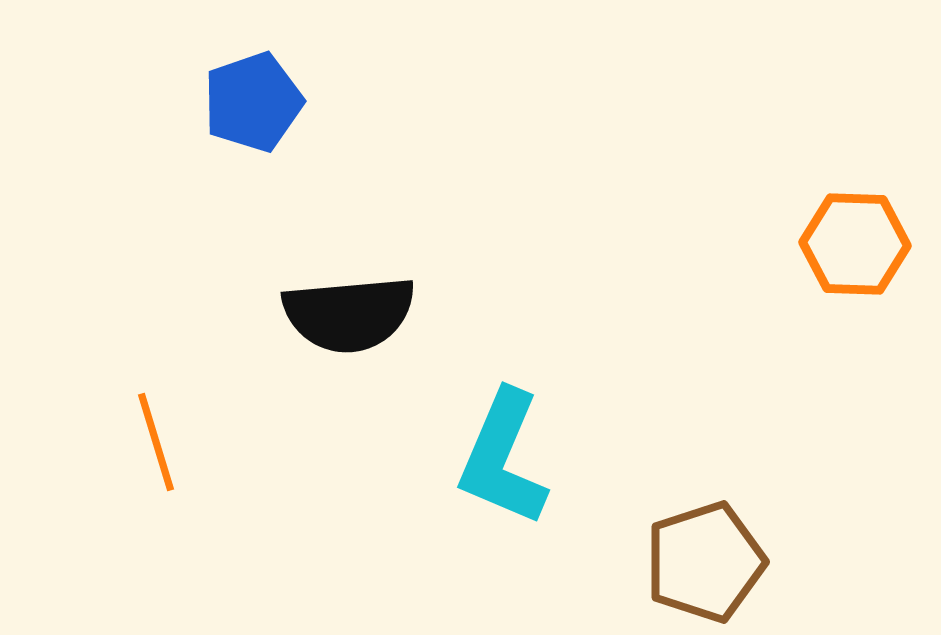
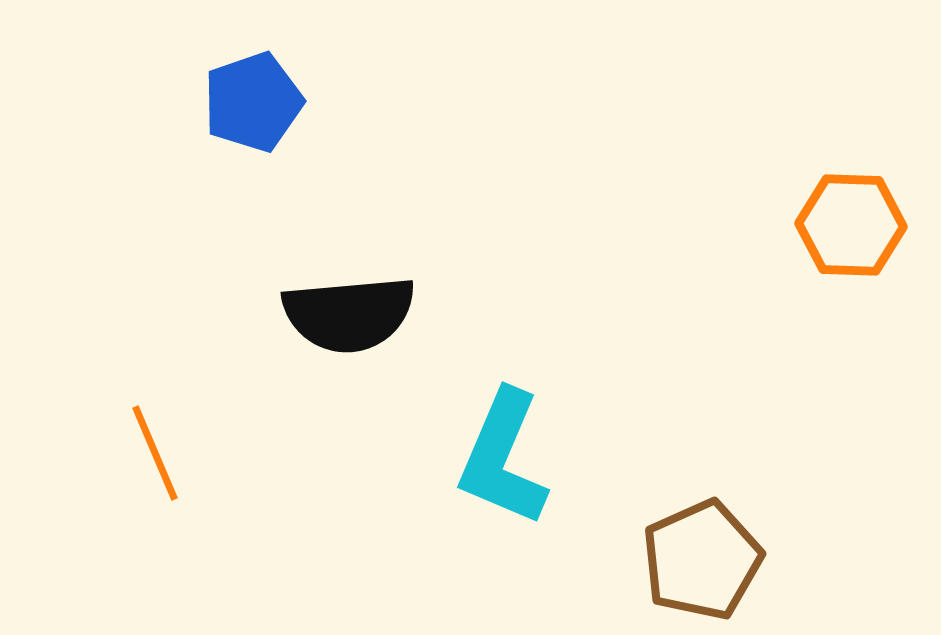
orange hexagon: moved 4 px left, 19 px up
orange line: moved 1 px left, 11 px down; rotated 6 degrees counterclockwise
brown pentagon: moved 3 px left, 2 px up; rotated 6 degrees counterclockwise
